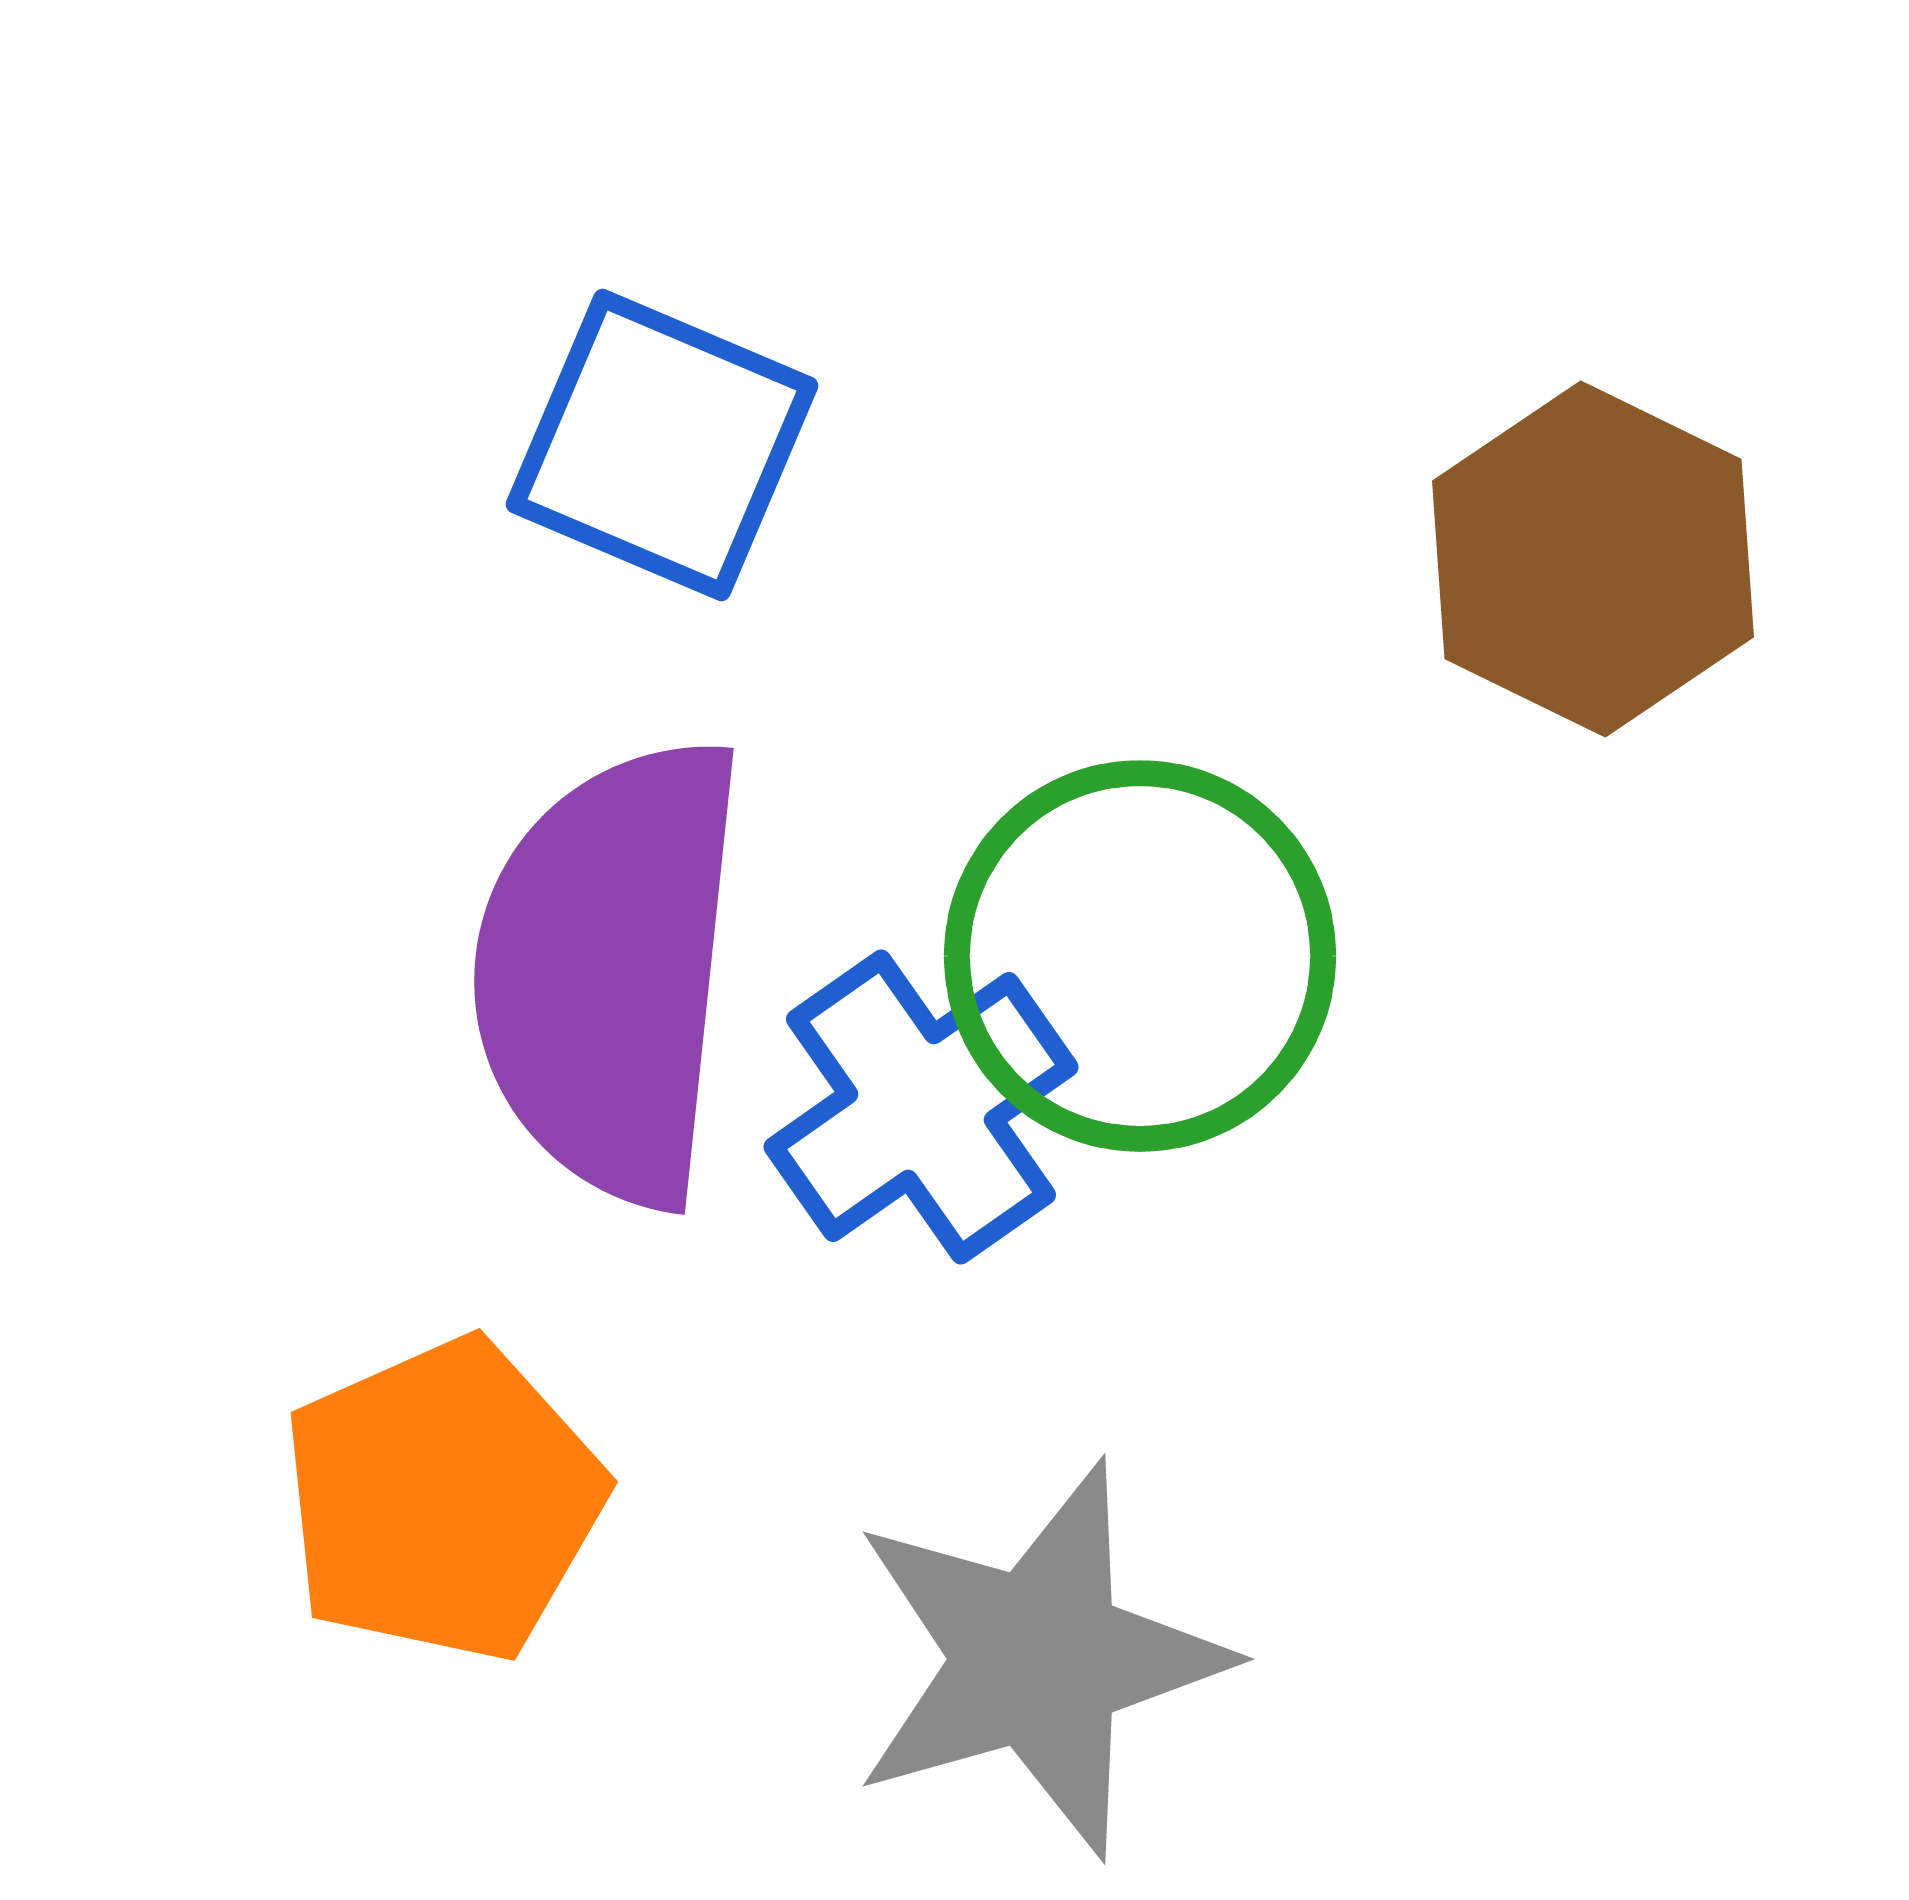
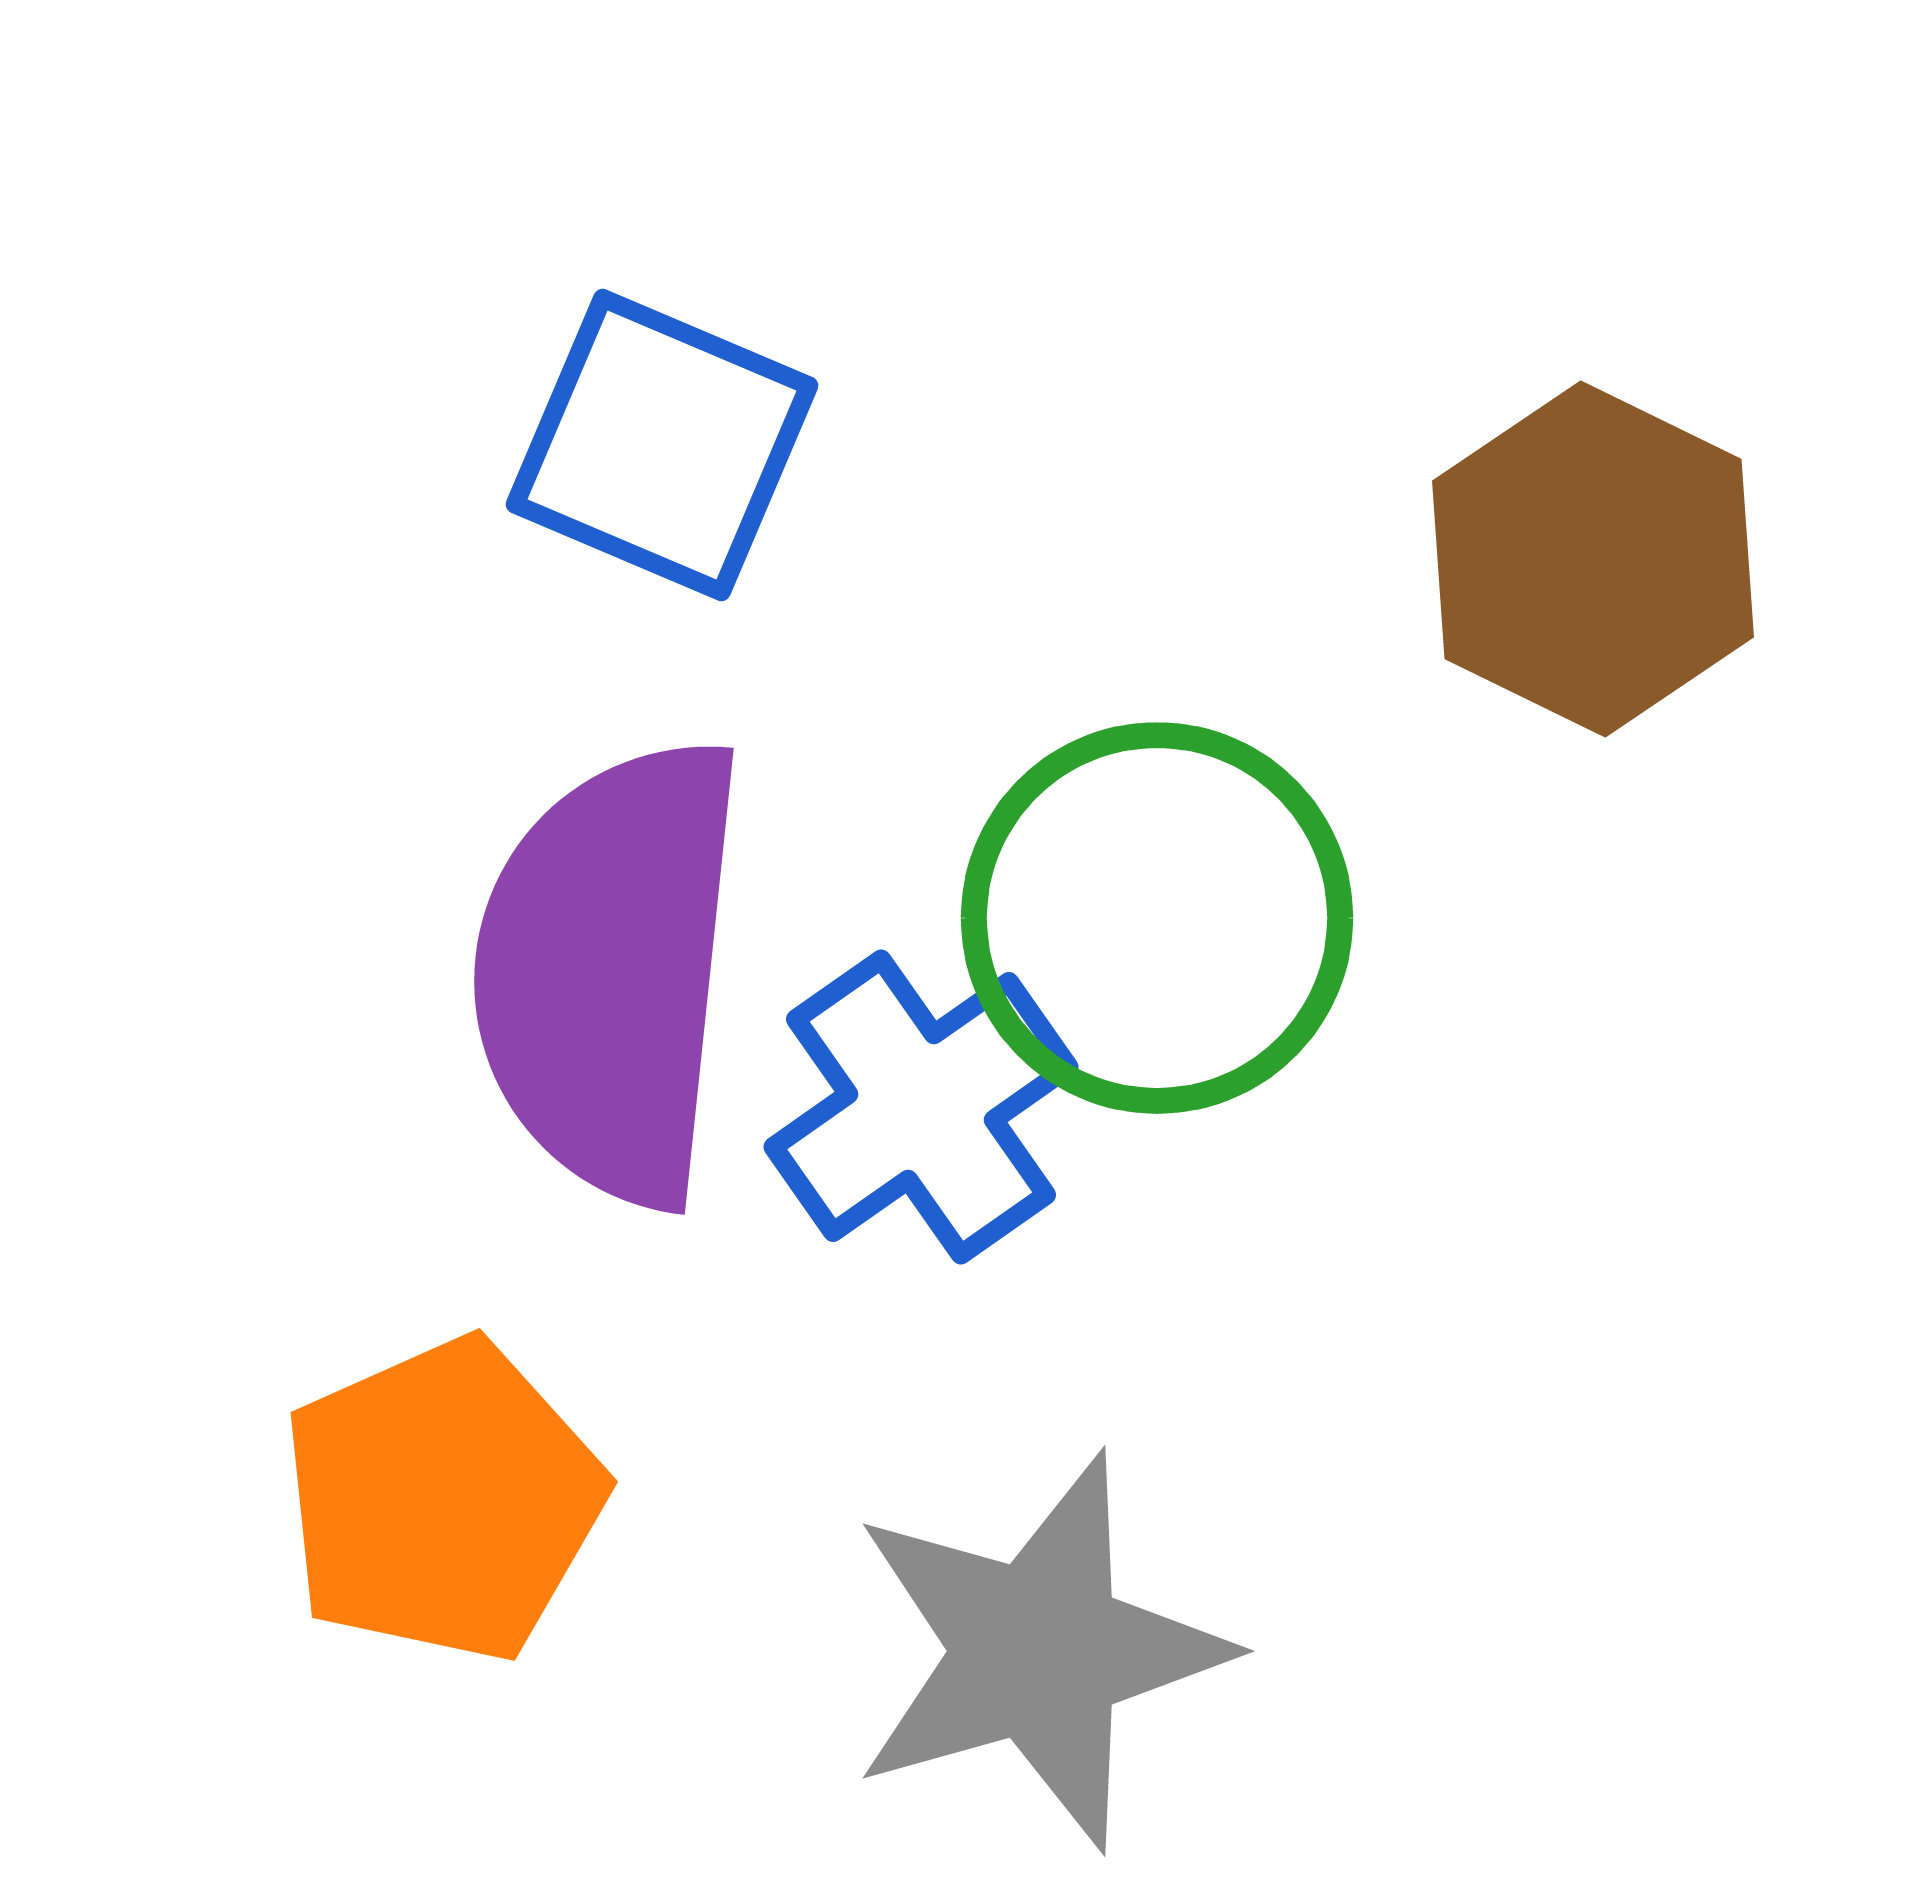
green circle: moved 17 px right, 38 px up
gray star: moved 8 px up
